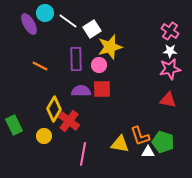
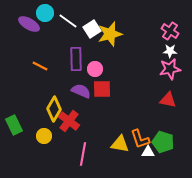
purple ellipse: rotated 30 degrees counterclockwise
yellow star: moved 13 px up
pink circle: moved 4 px left, 4 px down
purple semicircle: rotated 24 degrees clockwise
orange L-shape: moved 3 px down
